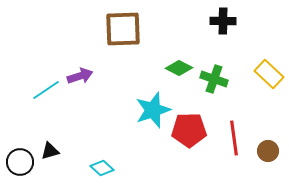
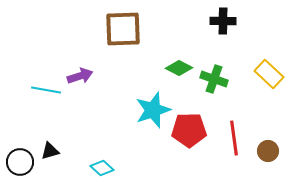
cyan line: rotated 44 degrees clockwise
